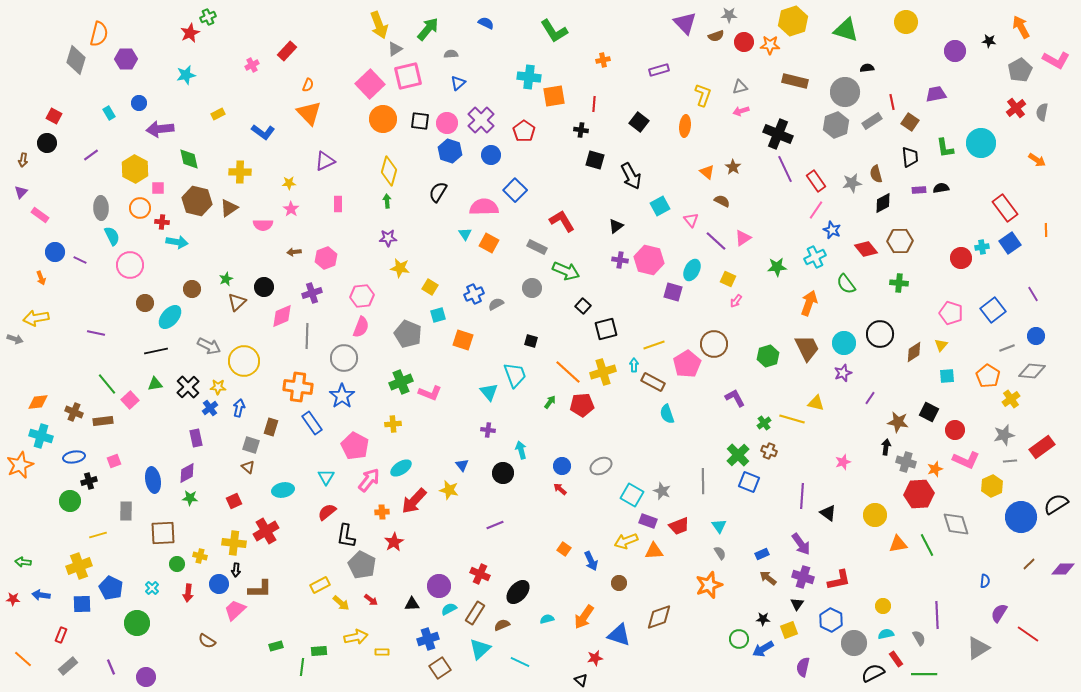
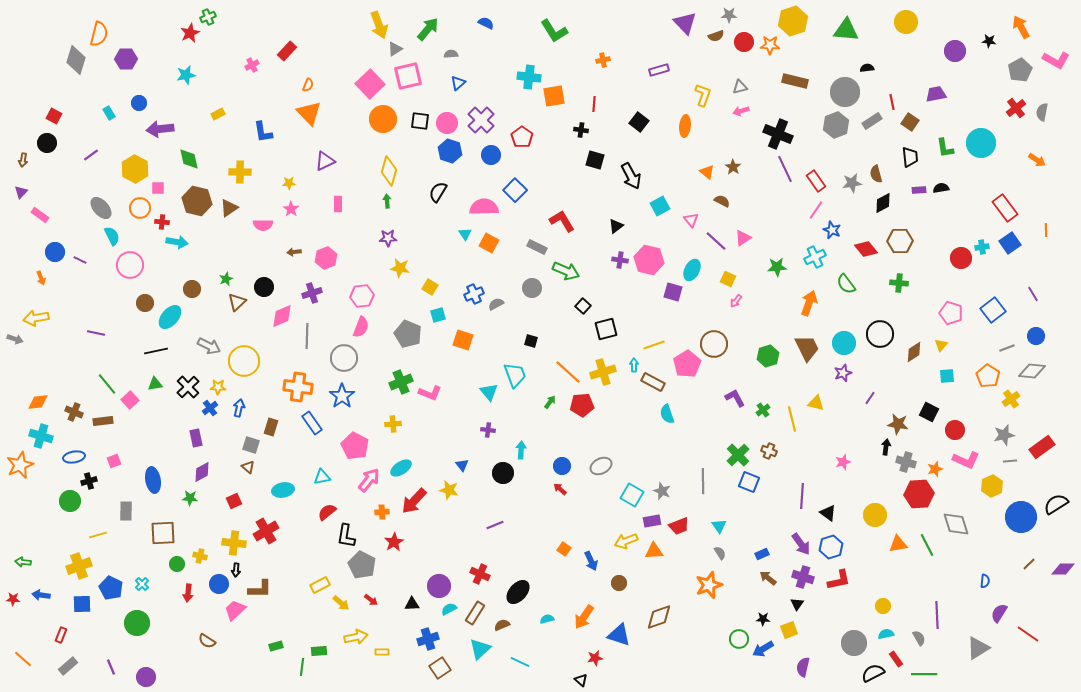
green triangle at (846, 30): rotated 12 degrees counterclockwise
red pentagon at (524, 131): moved 2 px left, 6 px down
blue L-shape at (263, 132): rotated 45 degrees clockwise
gray ellipse at (101, 208): rotated 40 degrees counterclockwise
yellow line at (792, 419): rotated 60 degrees clockwise
brown star at (898, 422): moved 2 px down
green cross at (764, 423): moved 1 px left, 13 px up
cyan arrow at (521, 450): rotated 18 degrees clockwise
purple diamond at (187, 473): moved 15 px right, 1 px up
cyan triangle at (326, 477): moved 4 px left; rotated 48 degrees clockwise
purple rectangle at (648, 521): moved 4 px right; rotated 30 degrees counterclockwise
cyan cross at (152, 588): moved 10 px left, 4 px up
blue hexagon at (831, 620): moved 73 px up; rotated 15 degrees clockwise
